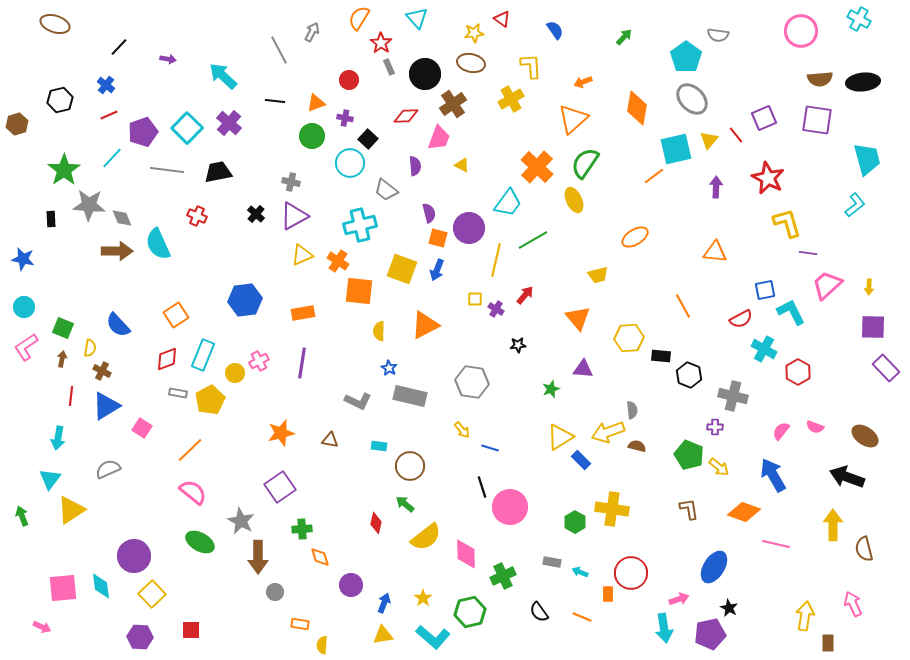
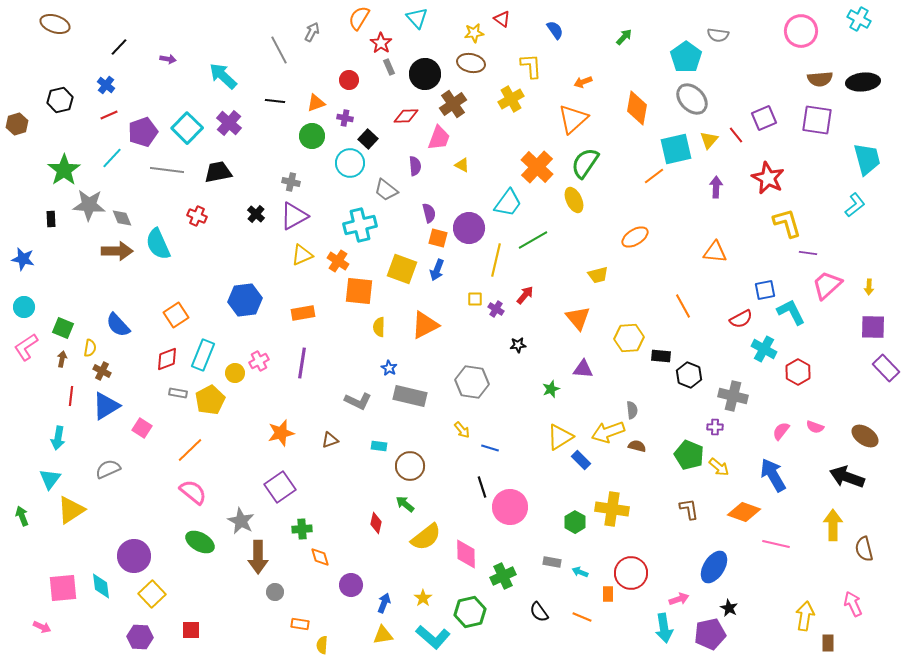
yellow semicircle at (379, 331): moved 4 px up
brown triangle at (330, 440): rotated 30 degrees counterclockwise
